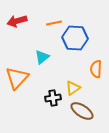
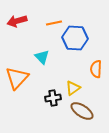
cyan triangle: rotated 35 degrees counterclockwise
